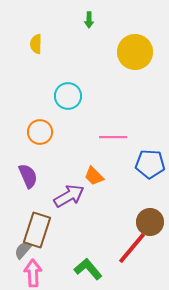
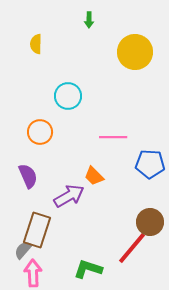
green L-shape: rotated 32 degrees counterclockwise
